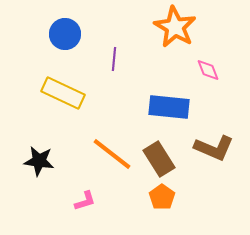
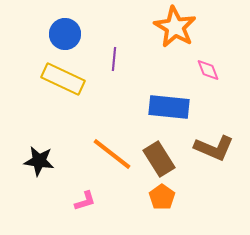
yellow rectangle: moved 14 px up
